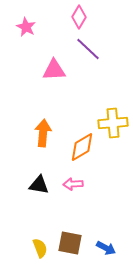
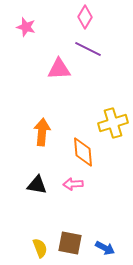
pink diamond: moved 6 px right
pink star: rotated 12 degrees counterclockwise
purple line: rotated 16 degrees counterclockwise
pink triangle: moved 5 px right, 1 px up
yellow cross: rotated 12 degrees counterclockwise
orange arrow: moved 1 px left, 1 px up
orange diamond: moved 1 px right, 5 px down; rotated 64 degrees counterclockwise
black triangle: moved 2 px left
blue arrow: moved 1 px left
